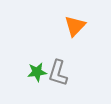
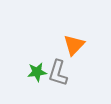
orange triangle: moved 1 px left, 19 px down
